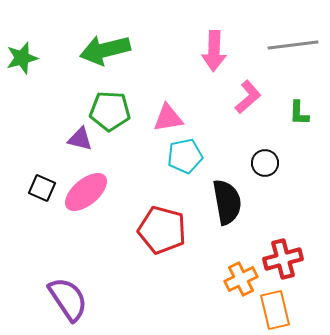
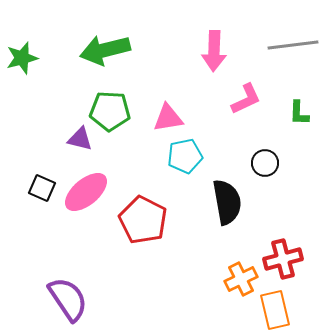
pink L-shape: moved 2 px left, 2 px down; rotated 16 degrees clockwise
red pentagon: moved 19 px left, 10 px up; rotated 12 degrees clockwise
